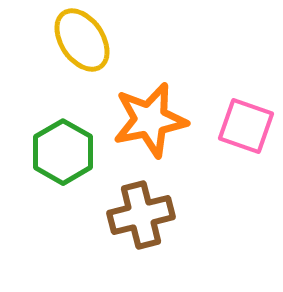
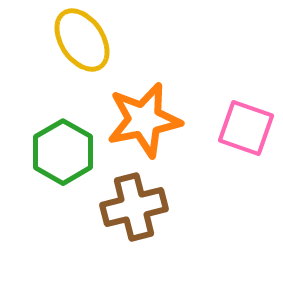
orange star: moved 6 px left
pink square: moved 2 px down
brown cross: moved 7 px left, 8 px up
